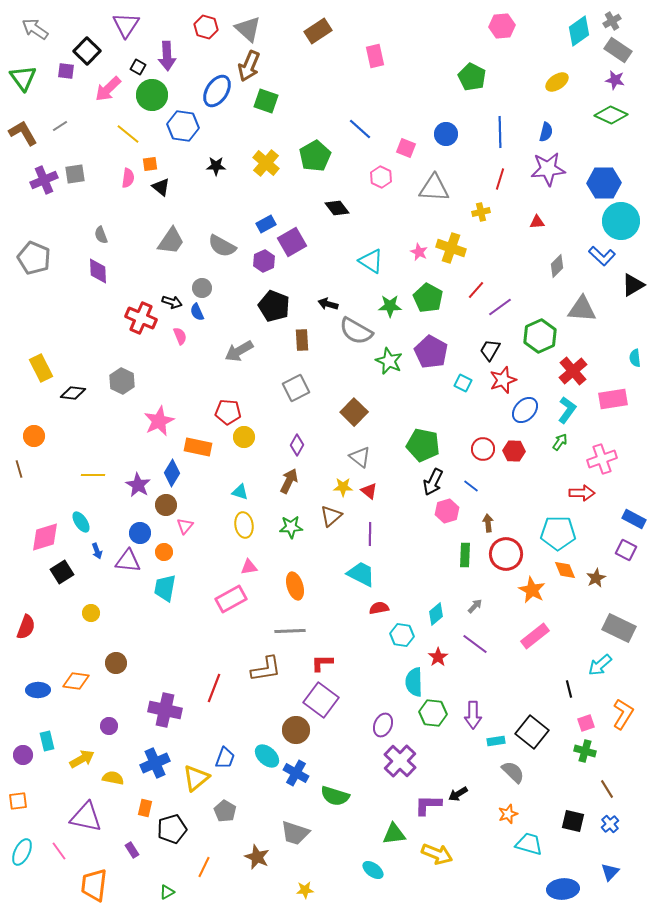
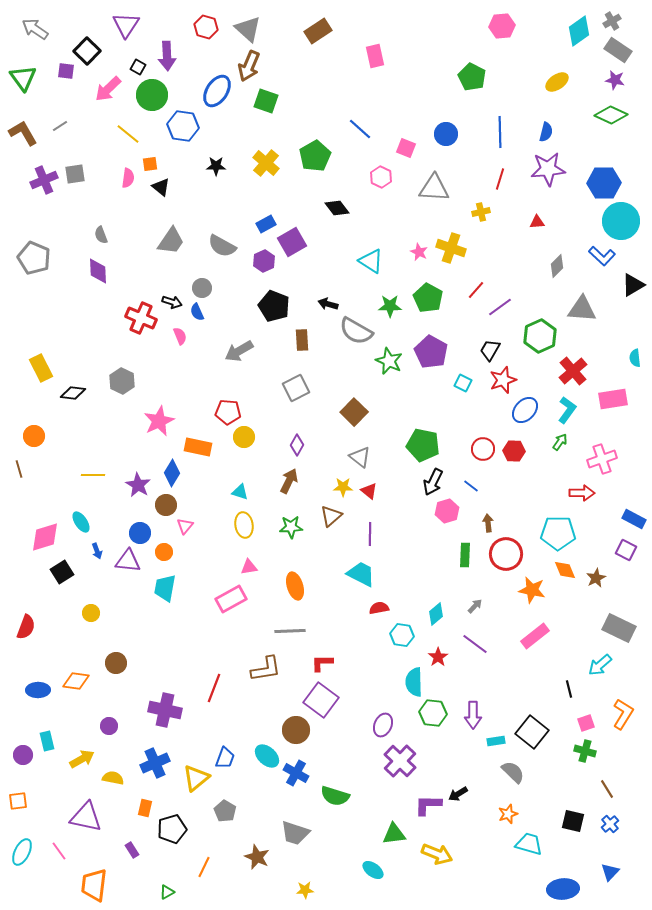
orange star at (532, 590): rotated 16 degrees counterclockwise
